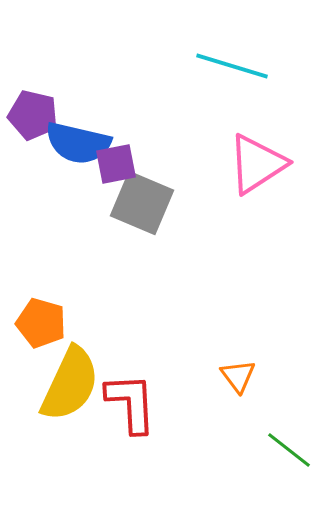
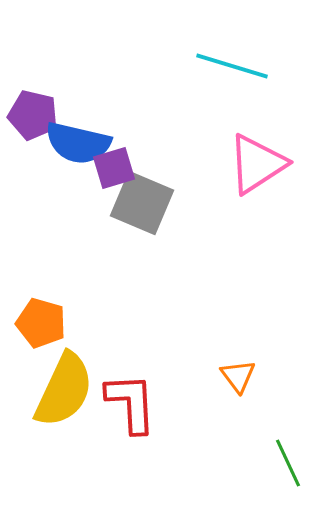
purple square: moved 2 px left, 4 px down; rotated 6 degrees counterclockwise
yellow semicircle: moved 6 px left, 6 px down
green line: moved 1 px left, 13 px down; rotated 27 degrees clockwise
